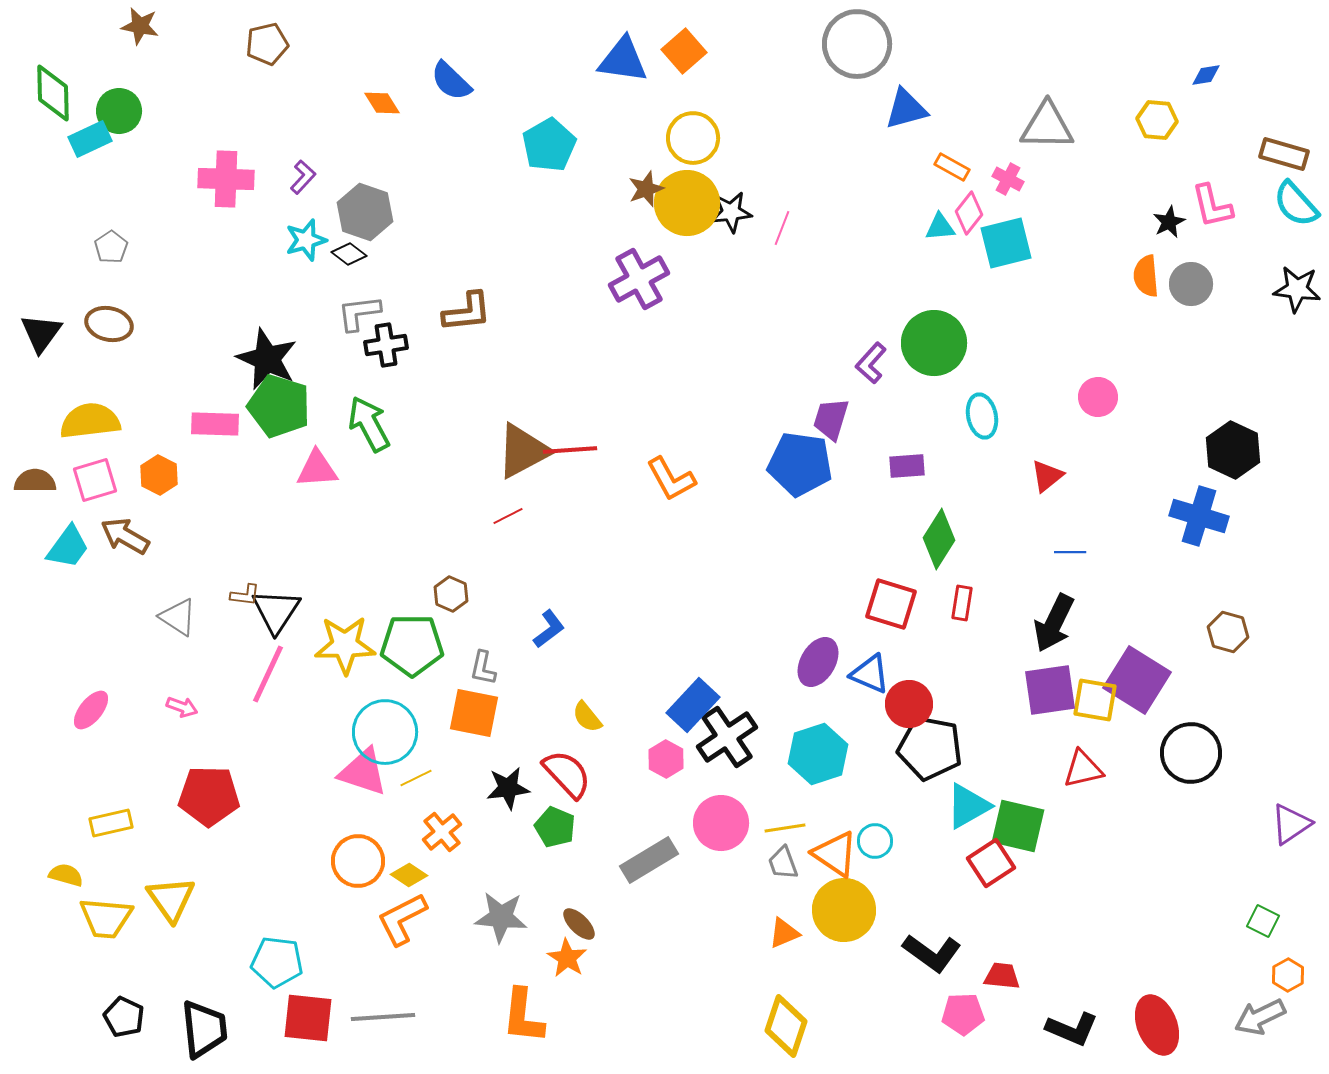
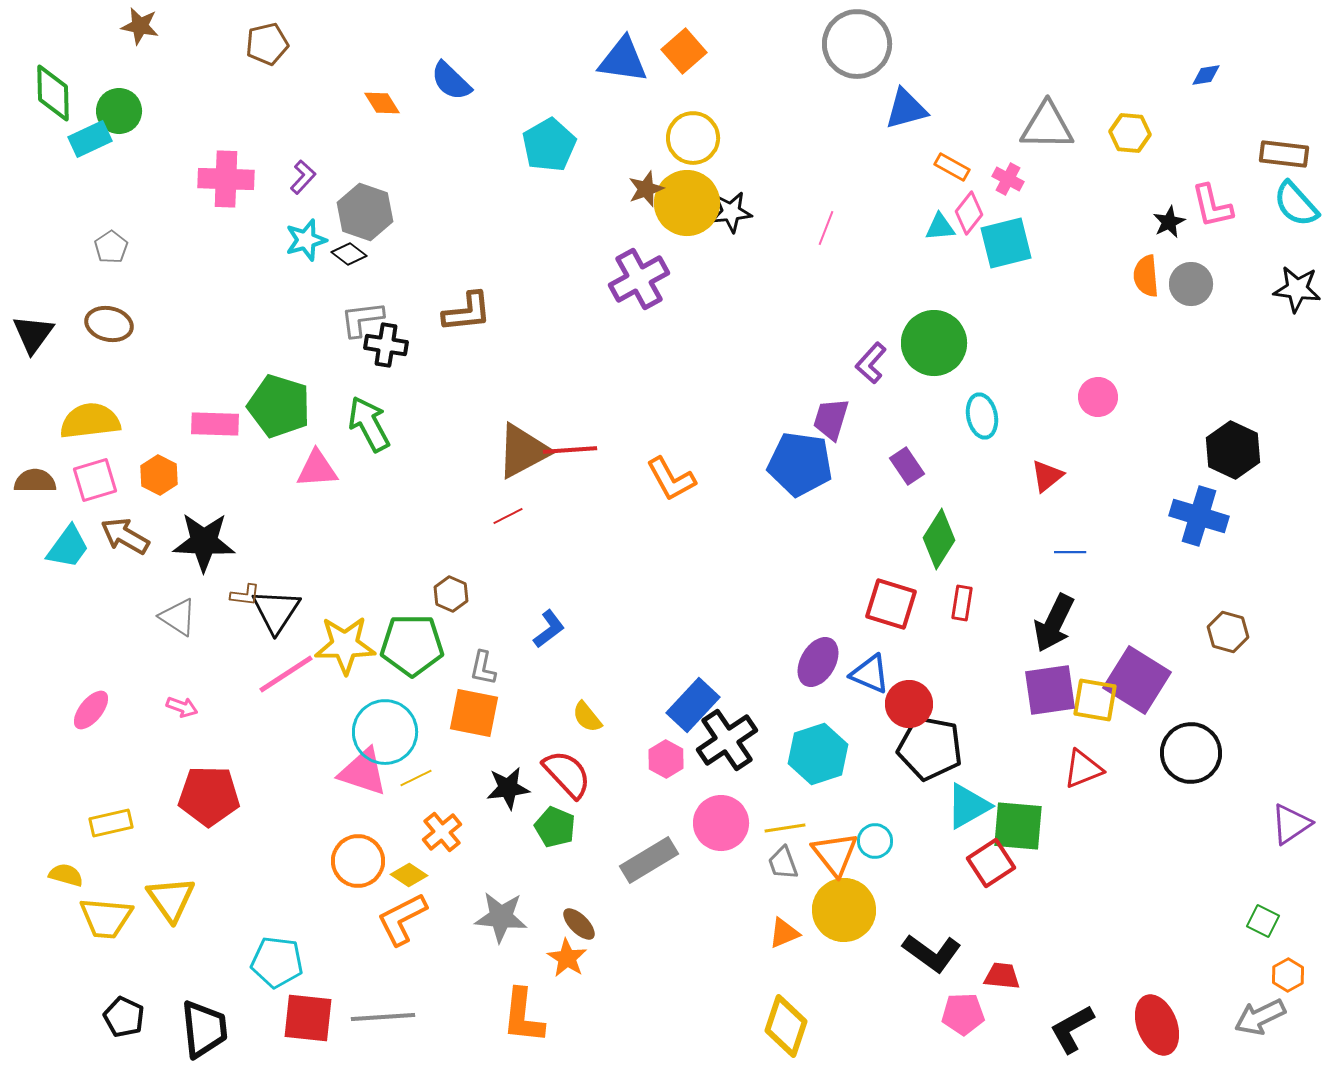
yellow hexagon at (1157, 120): moved 27 px left, 13 px down
brown rectangle at (1284, 154): rotated 9 degrees counterclockwise
pink line at (782, 228): moved 44 px right
gray L-shape at (359, 313): moved 3 px right, 6 px down
black triangle at (41, 333): moved 8 px left, 1 px down
black cross at (386, 345): rotated 18 degrees clockwise
black star at (267, 359): moved 63 px left, 183 px down; rotated 22 degrees counterclockwise
purple rectangle at (907, 466): rotated 60 degrees clockwise
pink line at (268, 674): moved 18 px right; rotated 32 degrees clockwise
black cross at (727, 737): moved 3 px down
red triangle at (1083, 769): rotated 9 degrees counterclockwise
green square at (1018, 826): rotated 8 degrees counterclockwise
orange triangle at (835, 854): rotated 18 degrees clockwise
black L-shape at (1072, 1029): rotated 128 degrees clockwise
